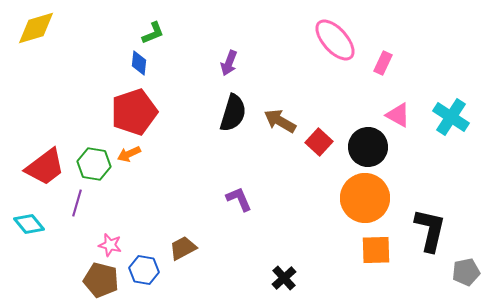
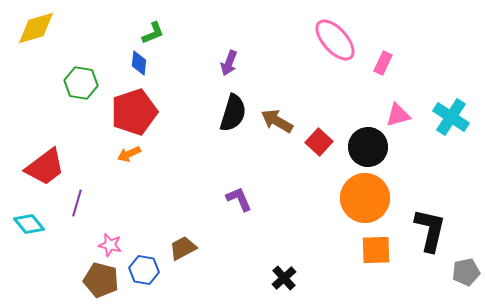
pink triangle: rotated 44 degrees counterclockwise
brown arrow: moved 3 px left
green hexagon: moved 13 px left, 81 px up
